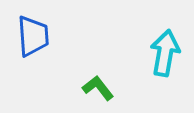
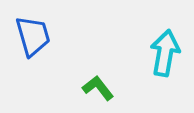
blue trapezoid: rotated 12 degrees counterclockwise
